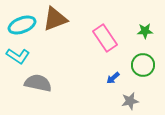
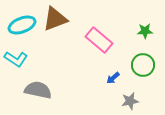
pink rectangle: moved 6 px left, 2 px down; rotated 16 degrees counterclockwise
cyan L-shape: moved 2 px left, 3 px down
gray semicircle: moved 7 px down
